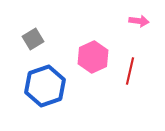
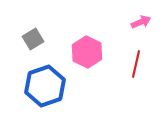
pink arrow: moved 2 px right, 1 px down; rotated 30 degrees counterclockwise
pink hexagon: moved 6 px left, 5 px up; rotated 8 degrees counterclockwise
red line: moved 6 px right, 7 px up
